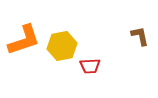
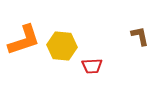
yellow hexagon: rotated 16 degrees clockwise
red trapezoid: moved 2 px right
